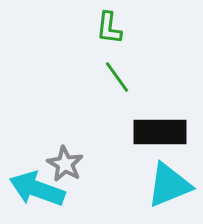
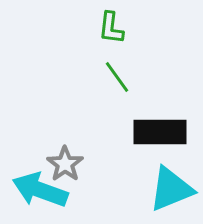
green L-shape: moved 2 px right
gray star: rotated 6 degrees clockwise
cyan triangle: moved 2 px right, 4 px down
cyan arrow: moved 3 px right, 1 px down
